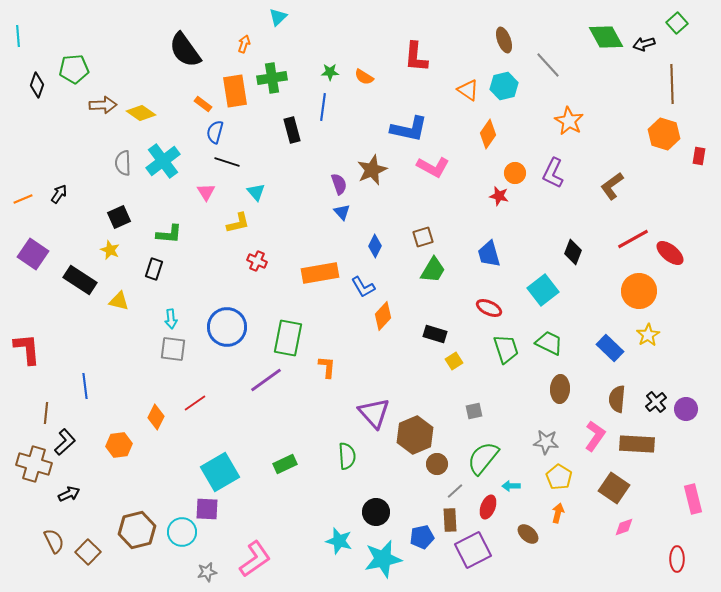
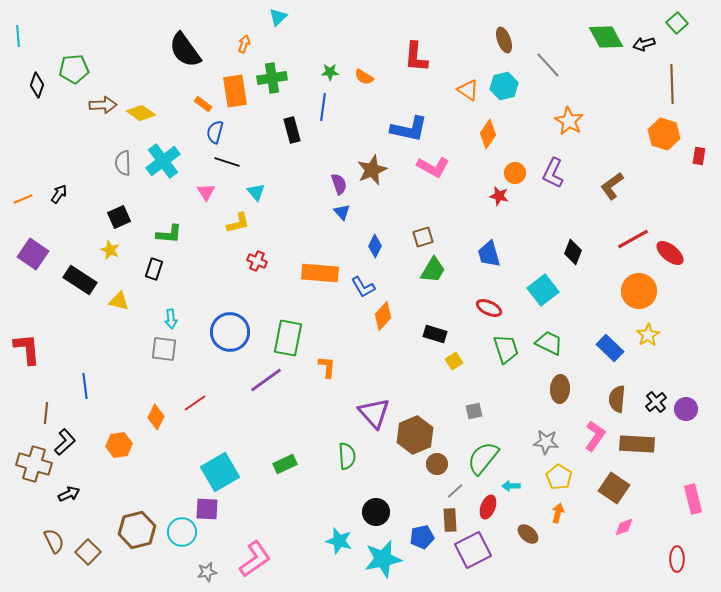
orange rectangle at (320, 273): rotated 15 degrees clockwise
blue circle at (227, 327): moved 3 px right, 5 px down
gray square at (173, 349): moved 9 px left
